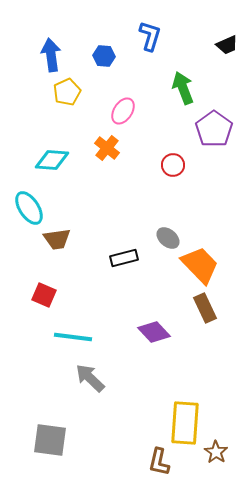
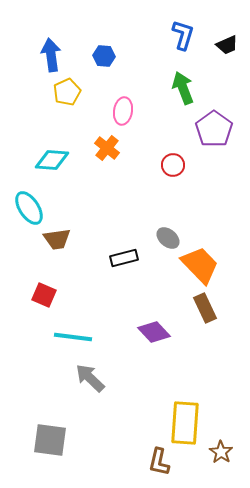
blue L-shape: moved 33 px right, 1 px up
pink ellipse: rotated 24 degrees counterclockwise
brown star: moved 5 px right
